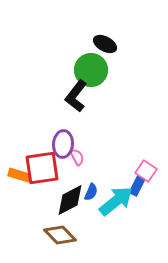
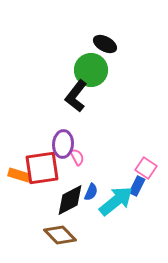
pink square: moved 3 px up
